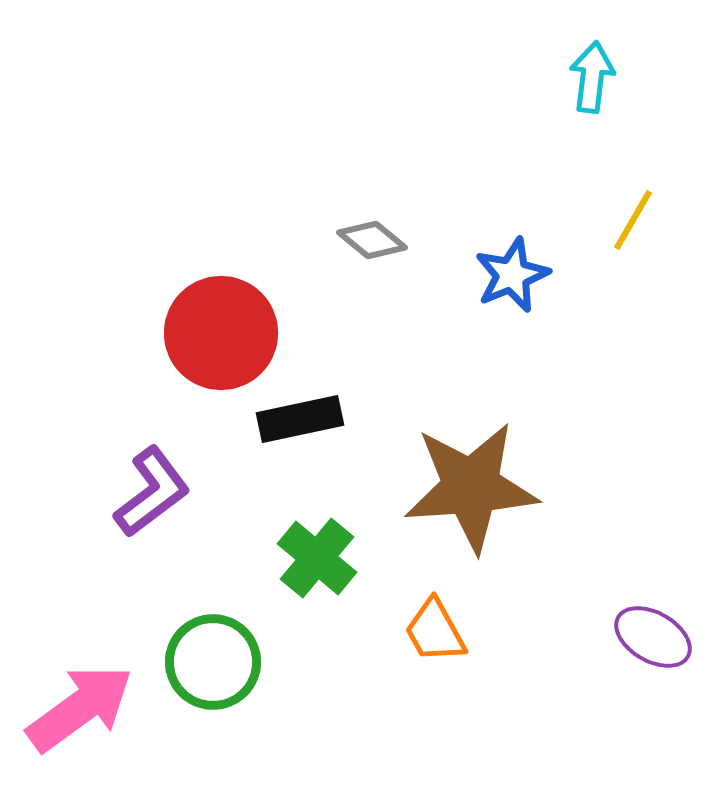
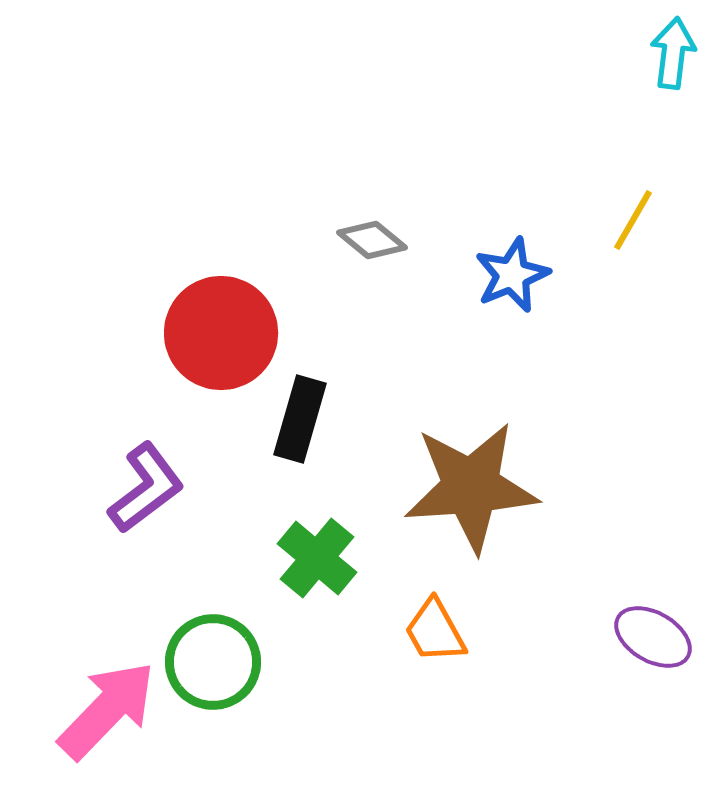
cyan arrow: moved 81 px right, 24 px up
black rectangle: rotated 62 degrees counterclockwise
purple L-shape: moved 6 px left, 4 px up
pink arrow: moved 27 px right, 2 px down; rotated 10 degrees counterclockwise
